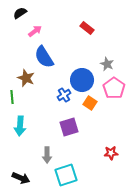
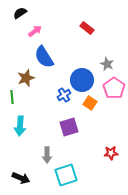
brown star: rotated 30 degrees clockwise
